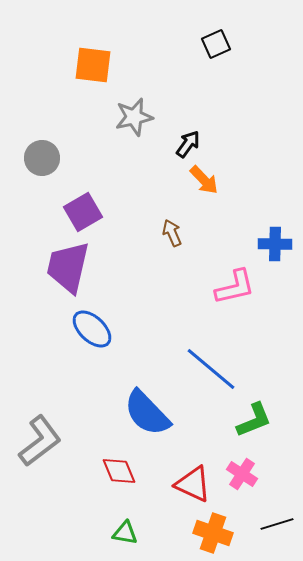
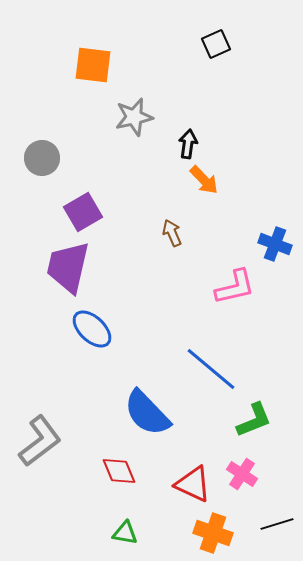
black arrow: rotated 28 degrees counterclockwise
blue cross: rotated 20 degrees clockwise
